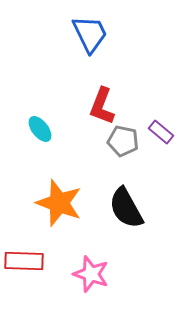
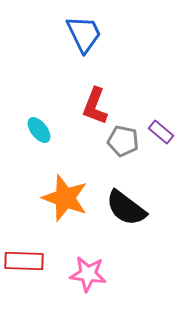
blue trapezoid: moved 6 px left
red L-shape: moved 7 px left
cyan ellipse: moved 1 px left, 1 px down
orange star: moved 6 px right, 5 px up
black semicircle: rotated 24 degrees counterclockwise
pink star: moved 3 px left; rotated 12 degrees counterclockwise
